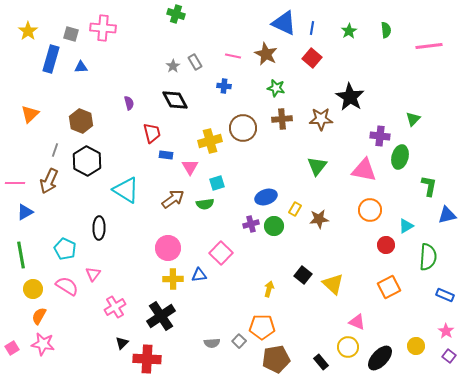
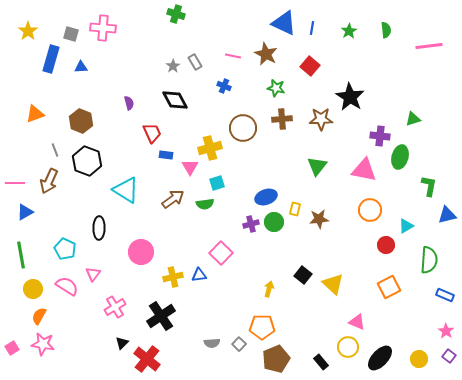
red square at (312, 58): moved 2 px left, 8 px down
blue cross at (224, 86): rotated 16 degrees clockwise
orange triangle at (30, 114): moved 5 px right; rotated 24 degrees clockwise
green triangle at (413, 119): rotated 28 degrees clockwise
red trapezoid at (152, 133): rotated 10 degrees counterclockwise
yellow cross at (210, 141): moved 7 px down
gray line at (55, 150): rotated 40 degrees counterclockwise
black hexagon at (87, 161): rotated 8 degrees counterclockwise
yellow rectangle at (295, 209): rotated 16 degrees counterclockwise
green circle at (274, 226): moved 4 px up
pink circle at (168, 248): moved 27 px left, 4 px down
green semicircle at (428, 257): moved 1 px right, 3 px down
yellow cross at (173, 279): moved 2 px up; rotated 12 degrees counterclockwise
gray square at (239, 341): moved 3 px down
yellow circle at (416, 346): moved 3 px right, 13 px down
red cross at (147, 359): rotated 36 degrees clockwise
brown pentagon at (276, 359): rotated 12 degrees counterclockwise
